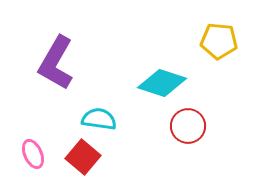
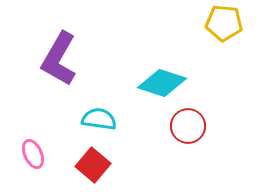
yellow pentagon: moved 5 px right, 18 px up
purple L-shape: moved 3 px right, 4 px up
red square: moved 10 px right, 8 px down
